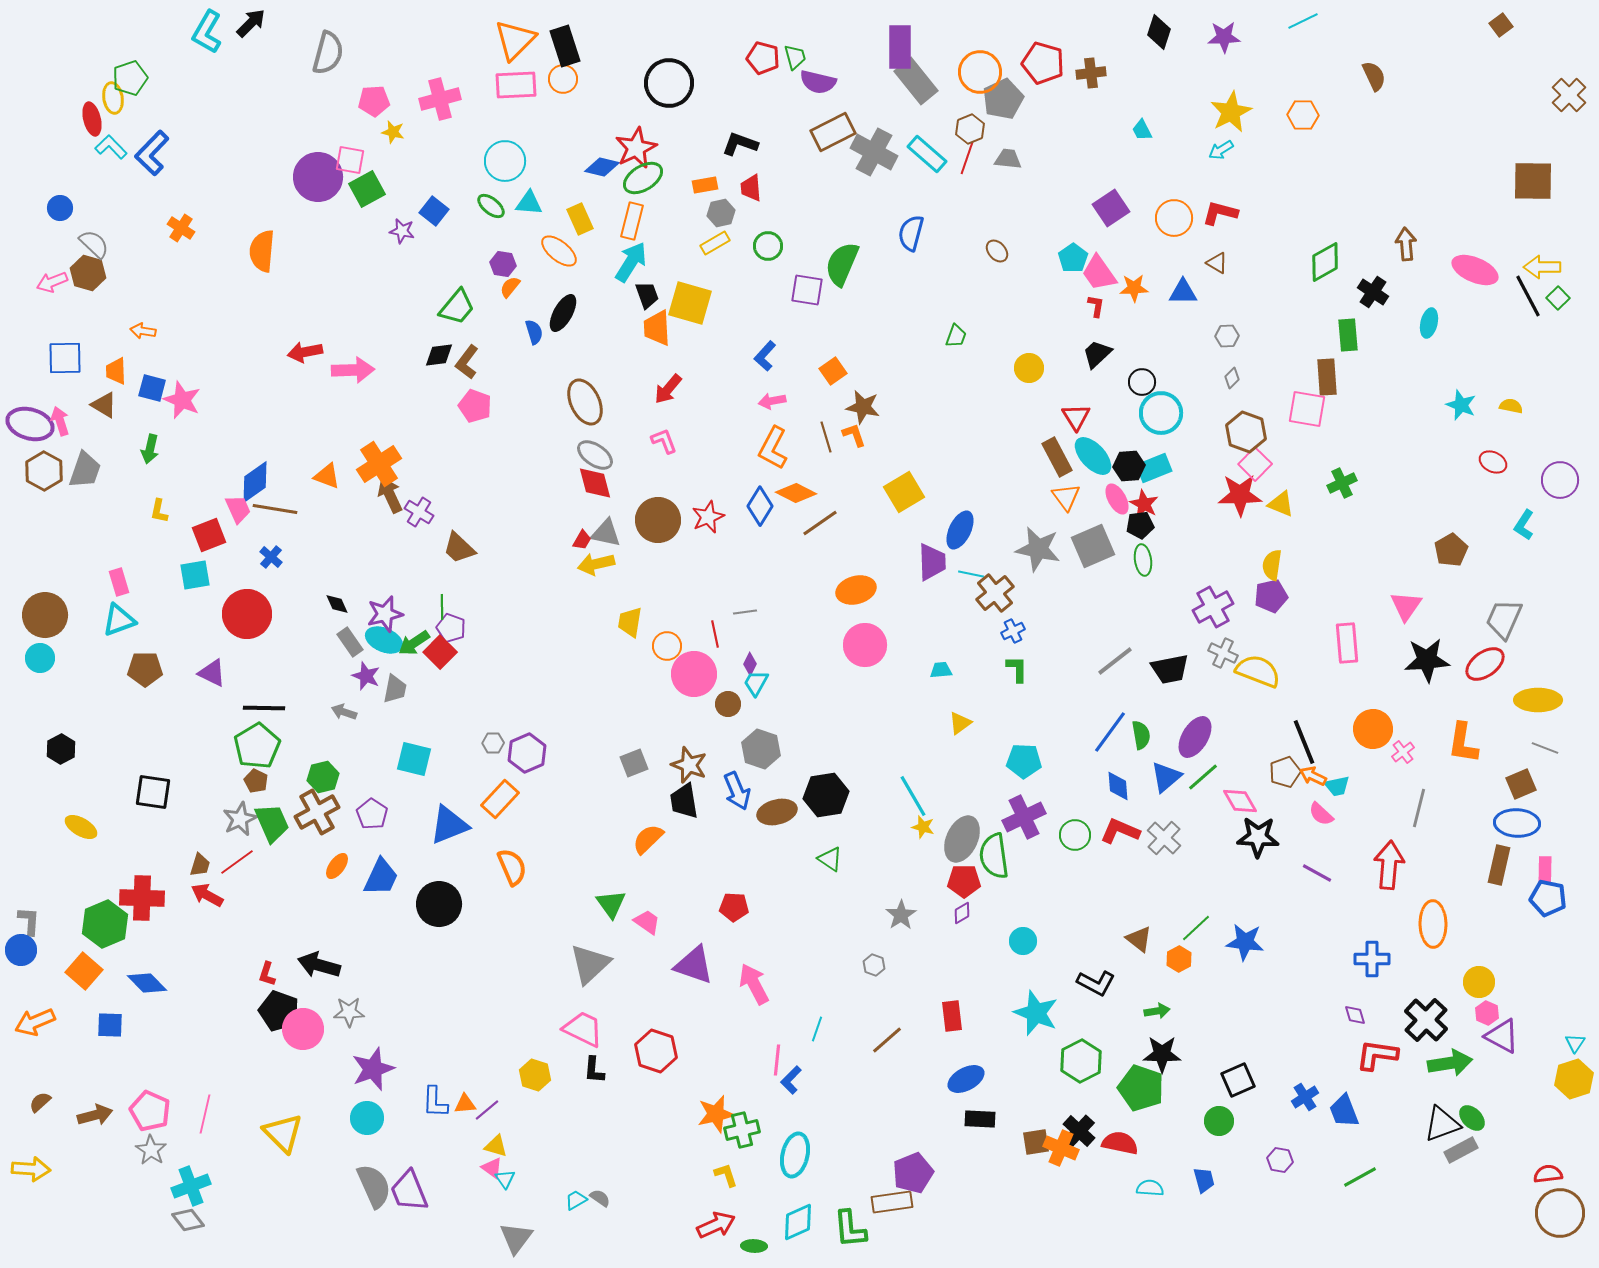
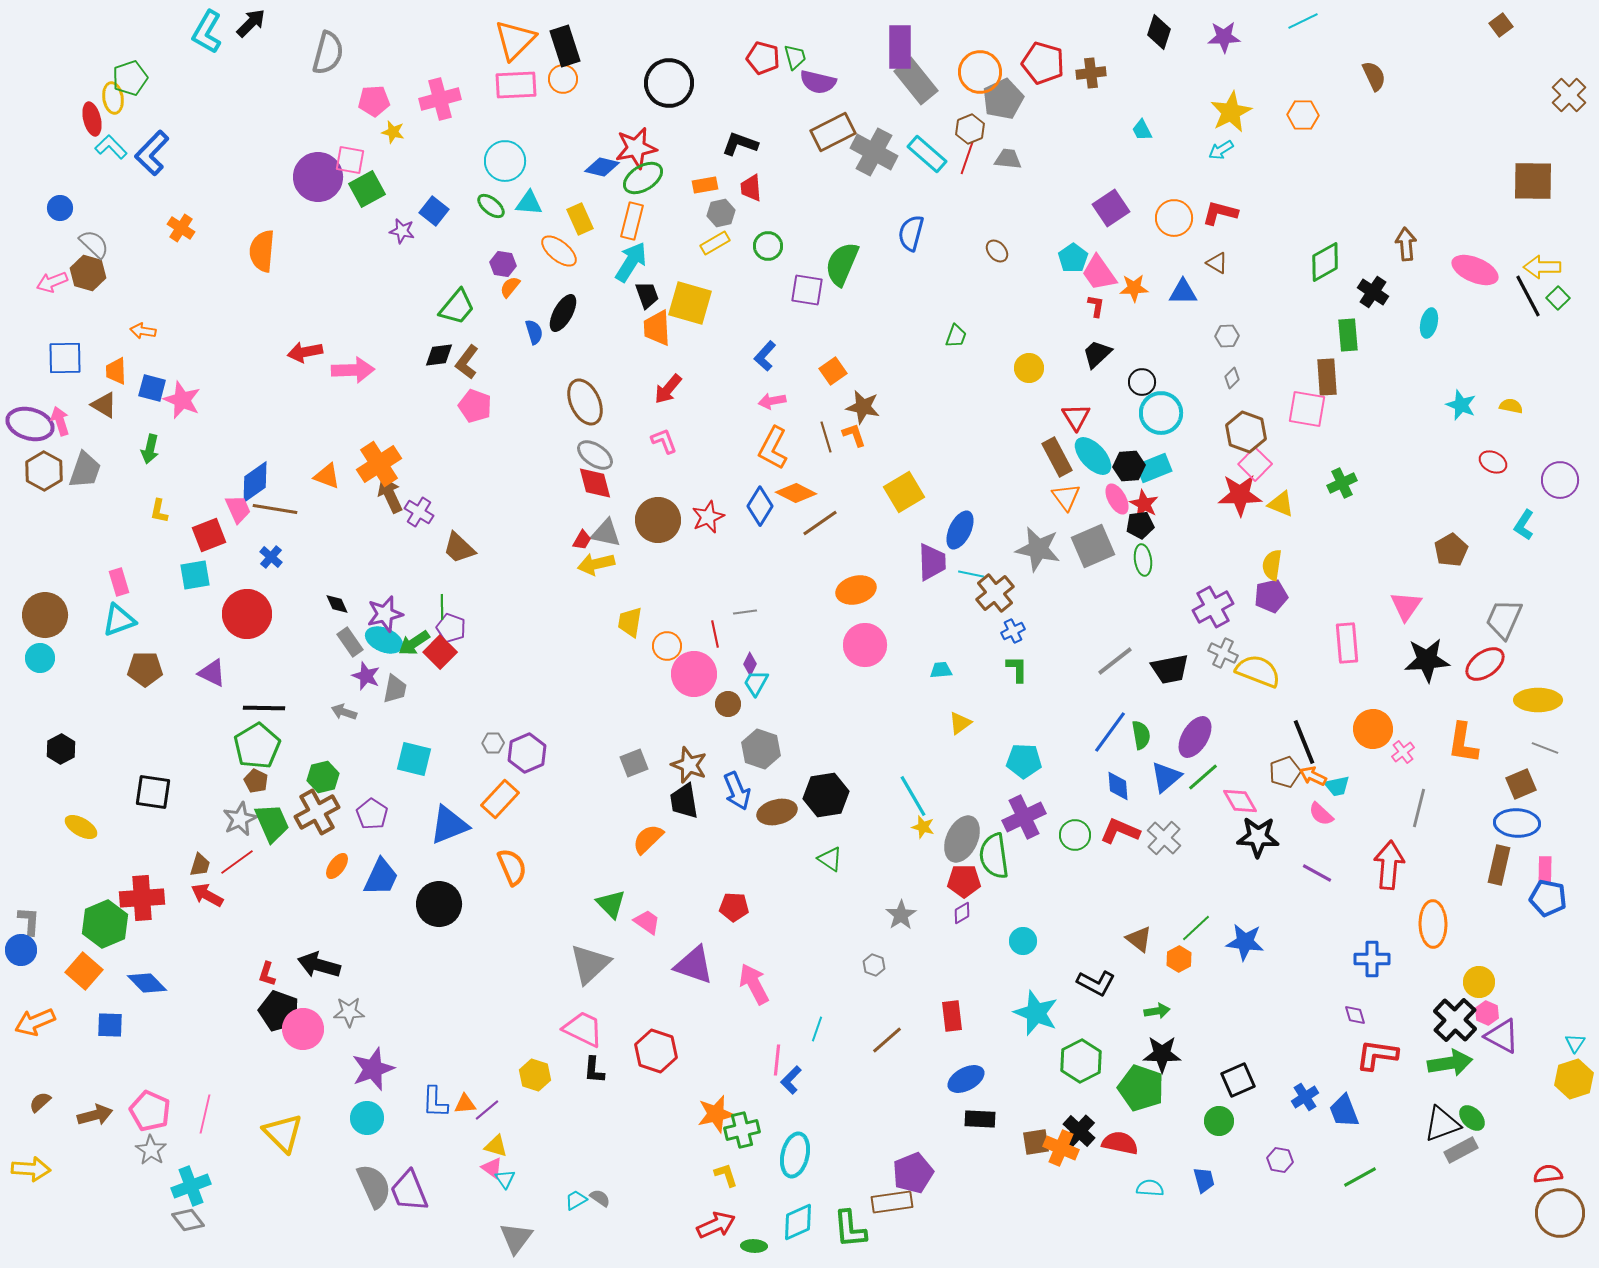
red star at (636, 148): rotated 15 degrees clockwise
red cross at (142, 898): rotated 6 degrees counterclockwise
green triangle at (611, 904): rotated 8 degrees counterclockwise
black cross at (1426, 1020): moved 29 px right
